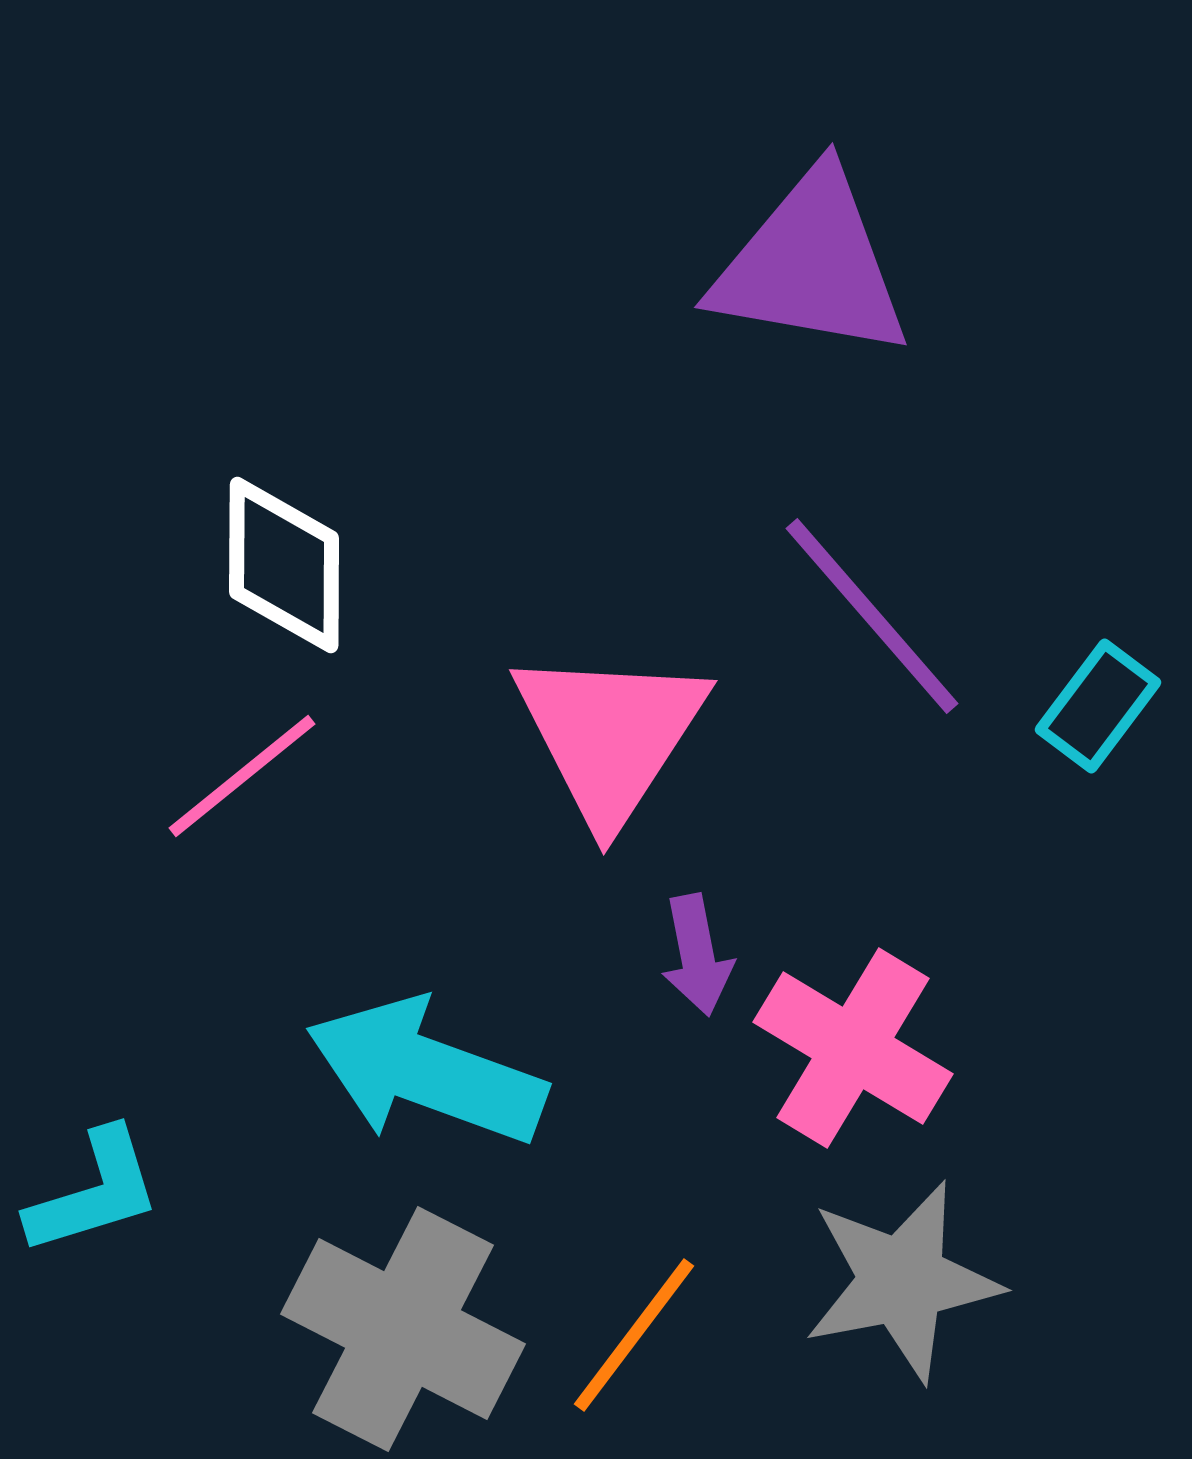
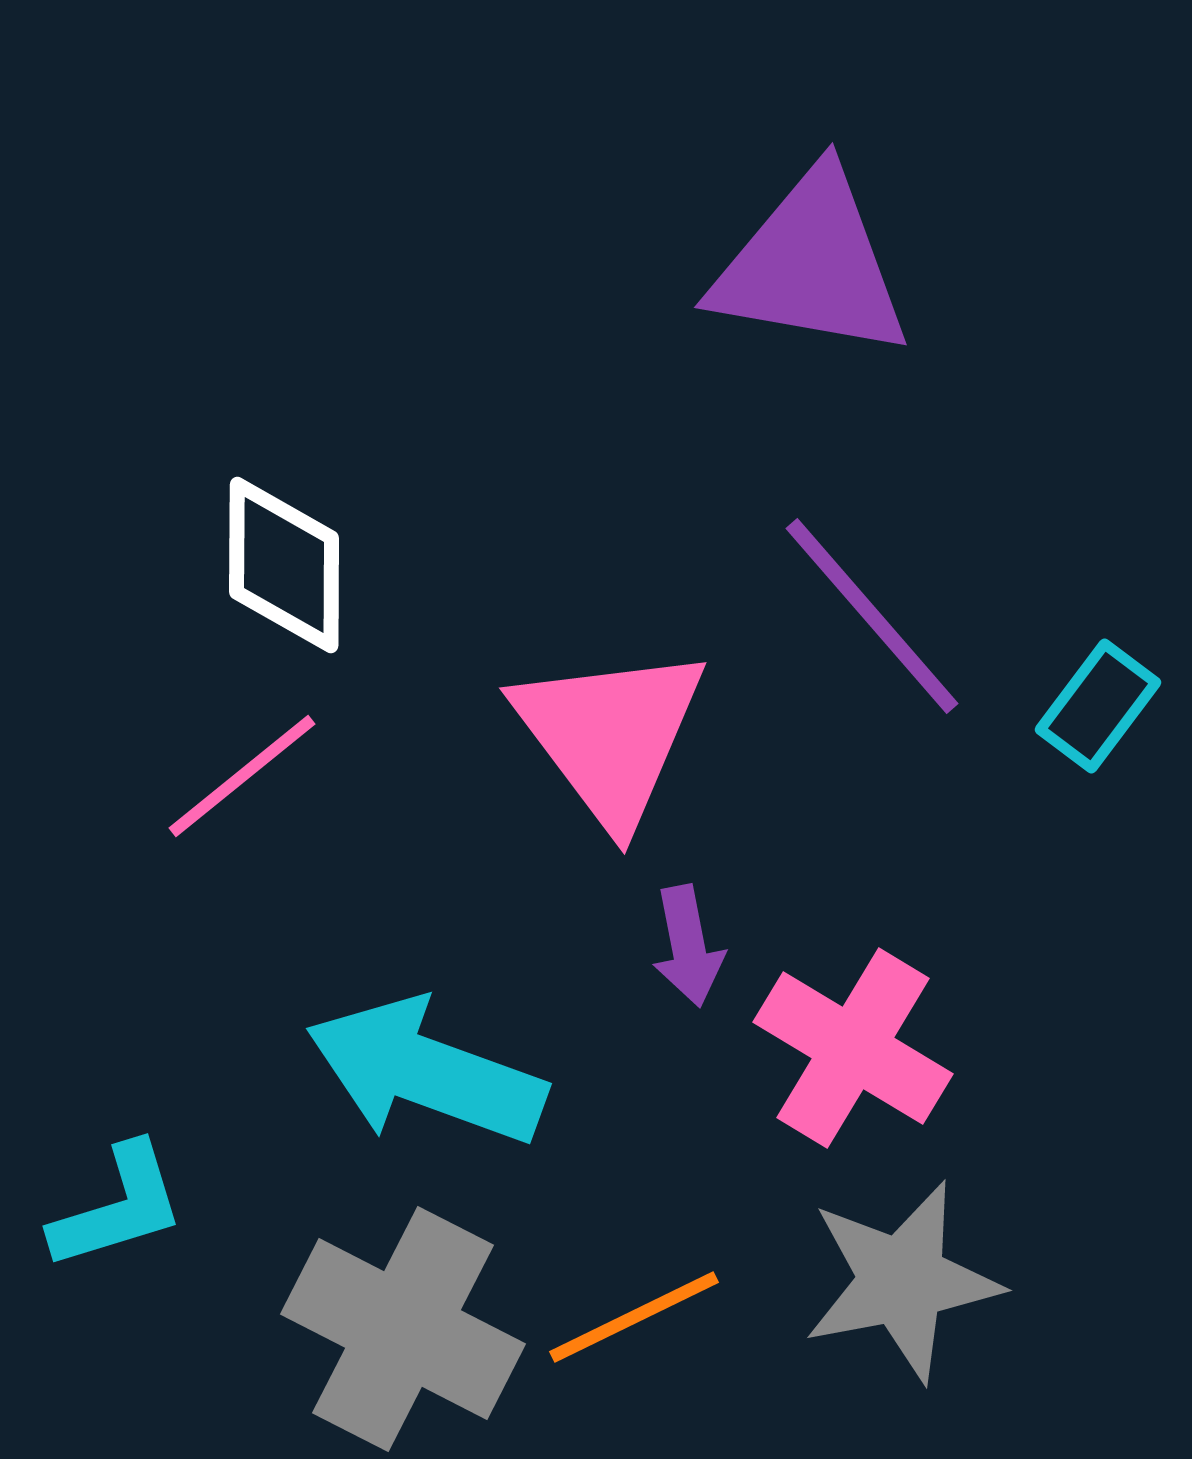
pink triangle: rotated 10 degrees counterclockwise
purple arrow: moved 9 px left, 9 px up
cyan L-shape: moved 24 px right, 15 px down
orange line: moved 18 px up; rotated 27 degrees clockwise
